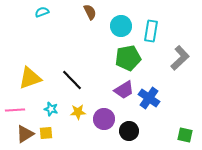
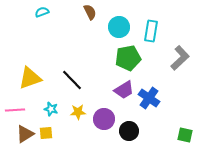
cyan circle: moved 2 px left, 1 px down
